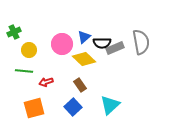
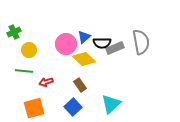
pink circle: moved 4 px right
cyan triangle: moved 1 px right, 1 px up
